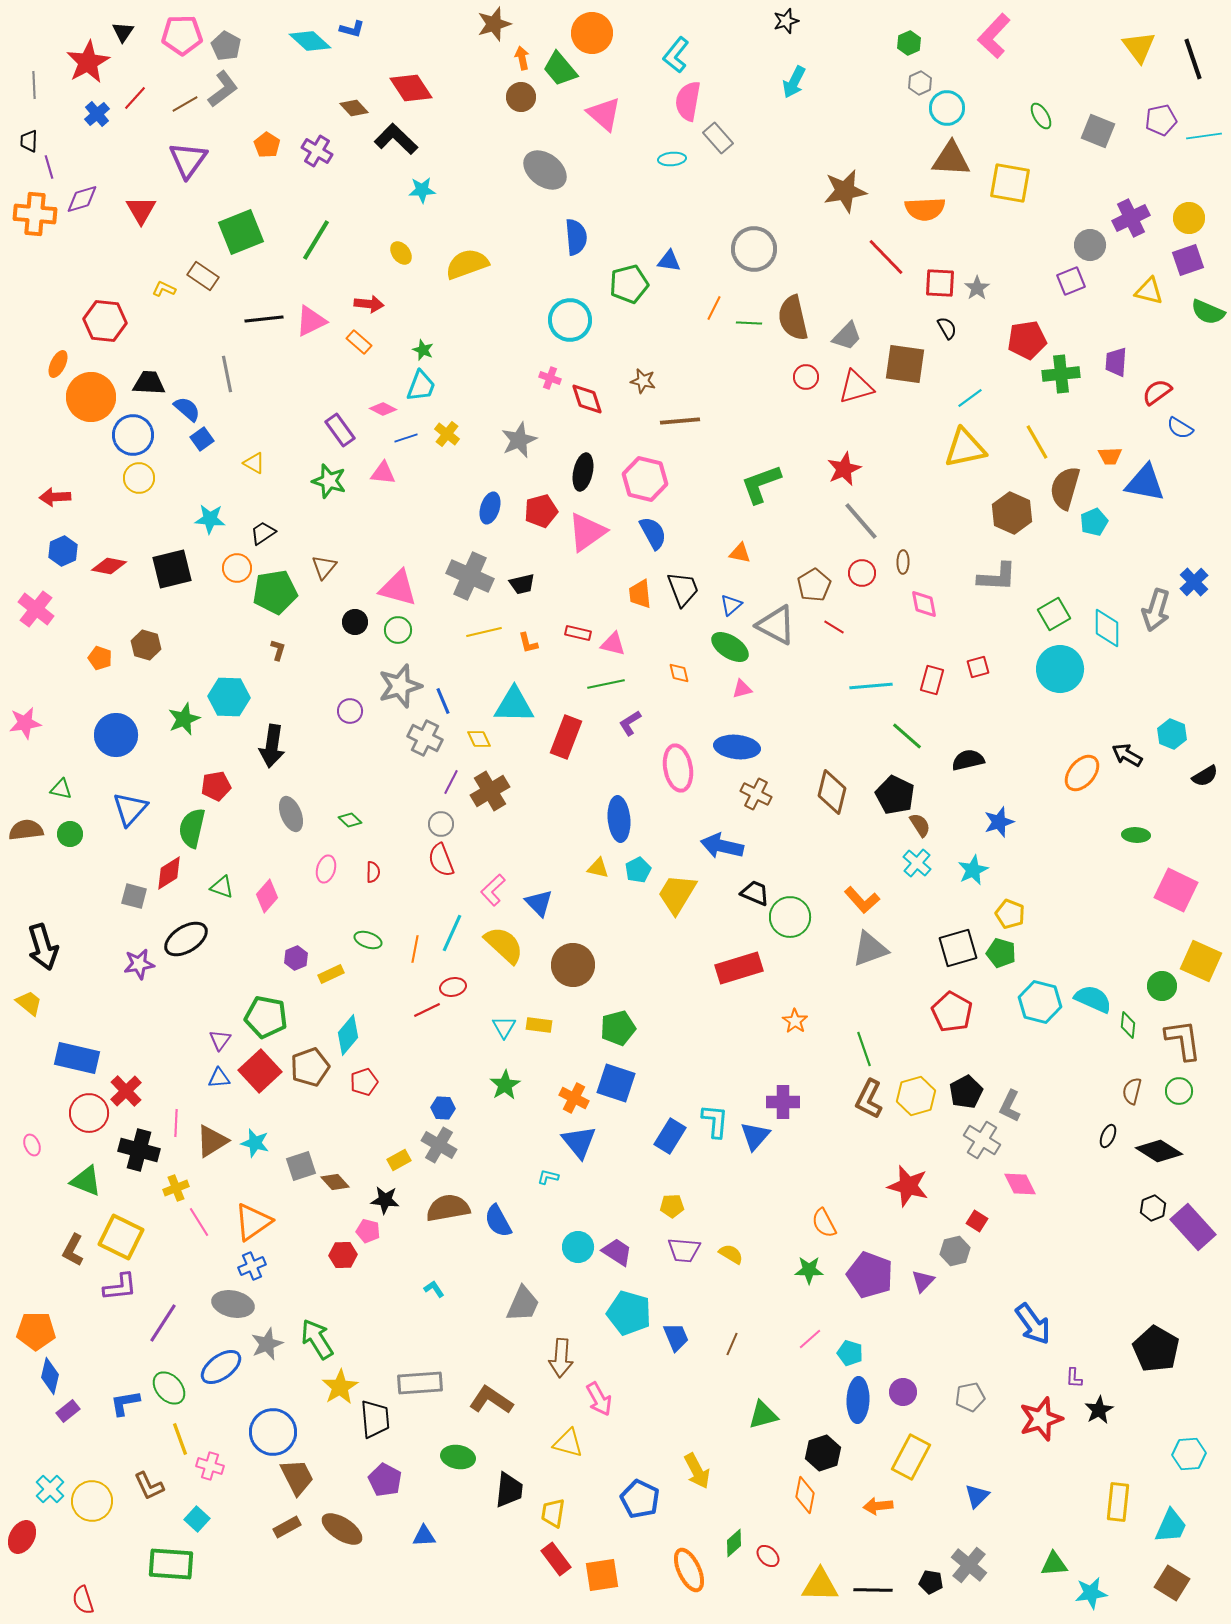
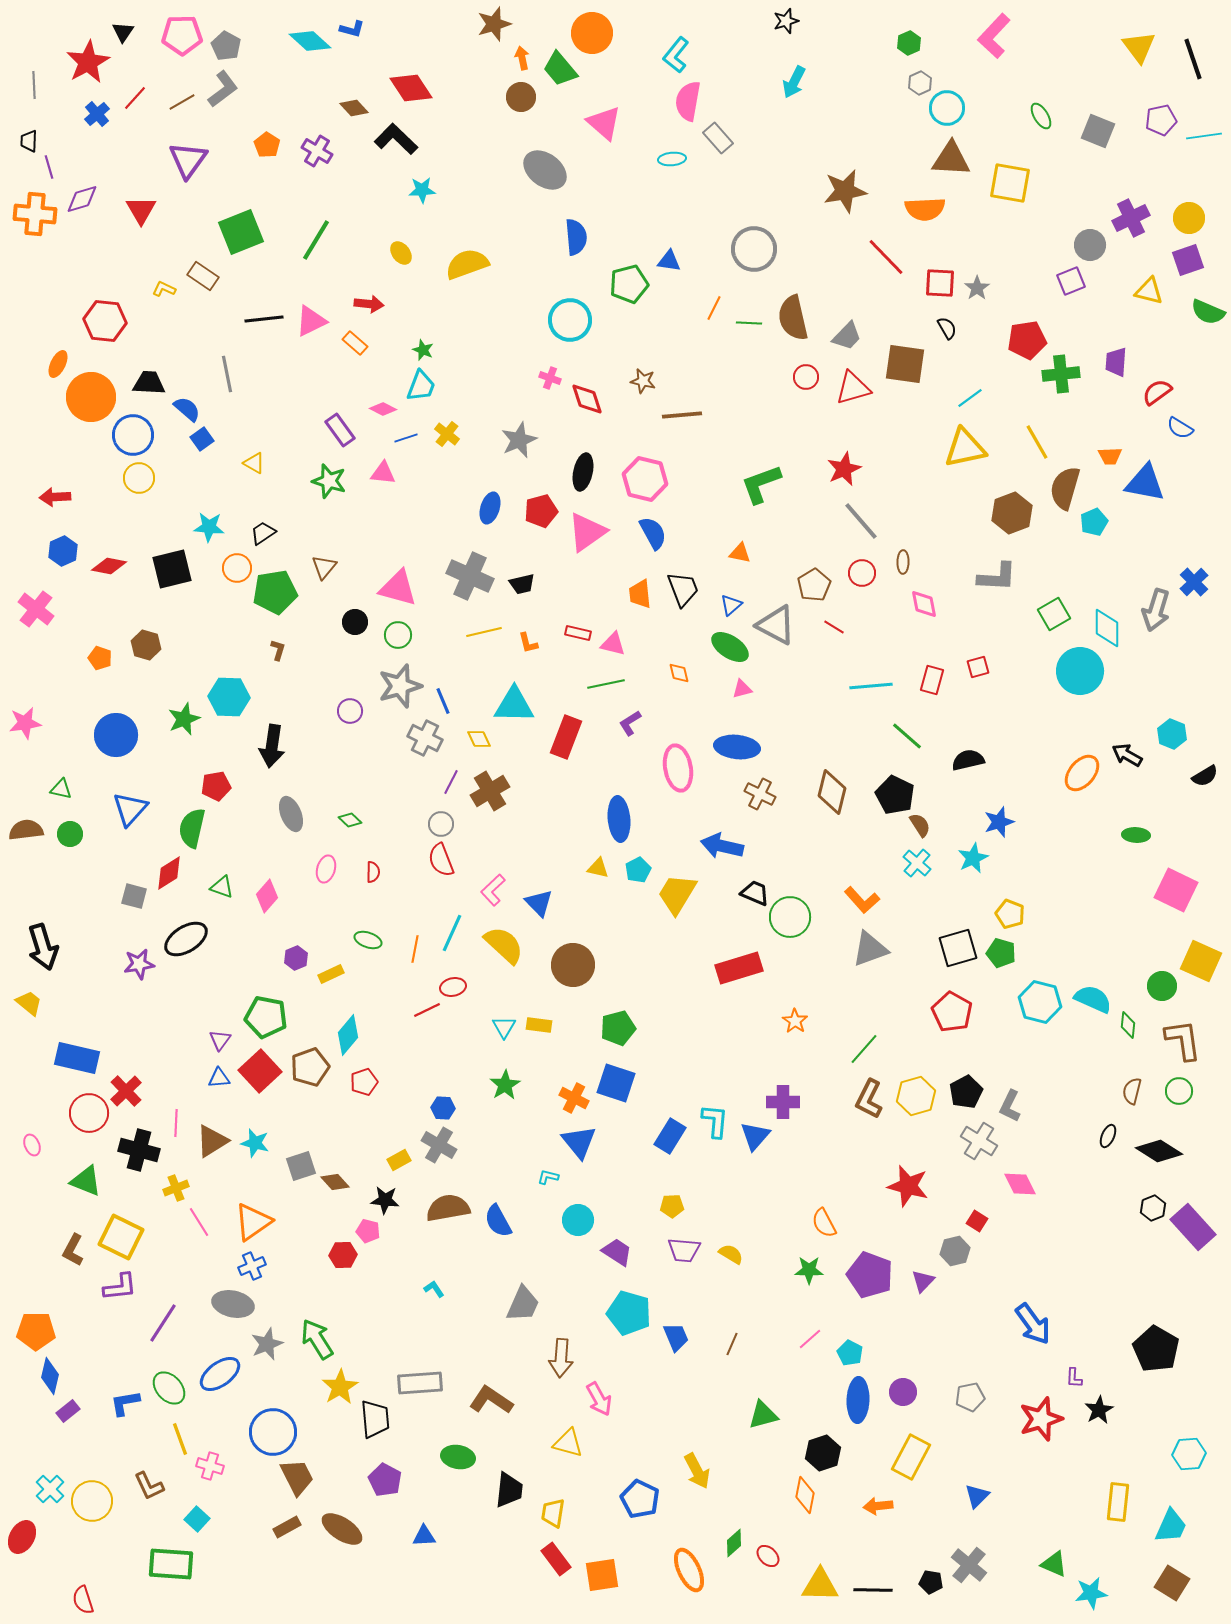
brown line at (185, 104): moved 3 px left, 2 px up
pink triangle at (604, 114): moved 9 px down
orange rectangle at (359, 342): moved 4 px left, 1 px down
red triangle at (856, 387): moved 3 px left, 1 px down
brown line at (680, 421): moved 2 px right, 6 px up
brown hexagon at (1012, 513): rotated 15 degrees clockwise
cyan star at (210, 519): moved 1 px left, 8 px down
green circle at (398, 630): moved 5 px down
cyan circle at (1060, 669): moved 20 px right, 2 px down
brown cross at (756, 794): moved 4 px right
cyan star at (973, 870): moved 12 px up
green line at (864, 1049): rotated 60 degrees clockwise
gray cross at (982, 1140): moved 3 px left, 1 px down
cyan circle at (578, 1247): moved 27 px up
cyan pentagon at (850, 1353): rotated 10 degrees clockwise
blue ellipse at (221, 1367): moved 1 px left, 7 px down
green triangle at (1054, 1564): rotated 28 degrees clockwise
